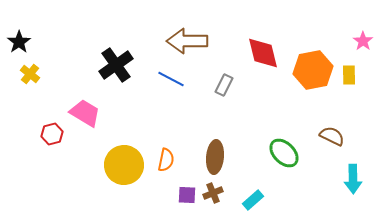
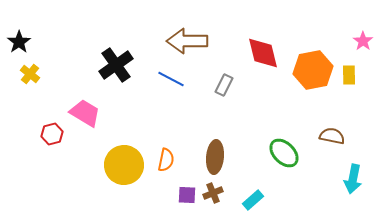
brown semicircle: rotated 15 degrees counterclockwise
cyan arrow: rotated 12 degrees clockwise
